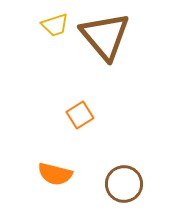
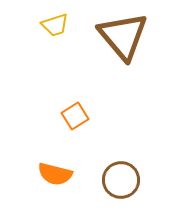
brown triangle: moved 18 px right
orange square: moved 5 px left, 1 px down
brown circle: moved 3 px left, 4 px up
